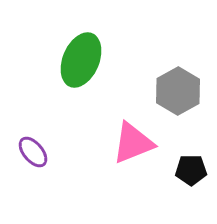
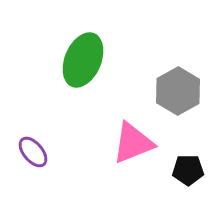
green ellipse: moved 2 px right
black pentagon: moved 3 px left
